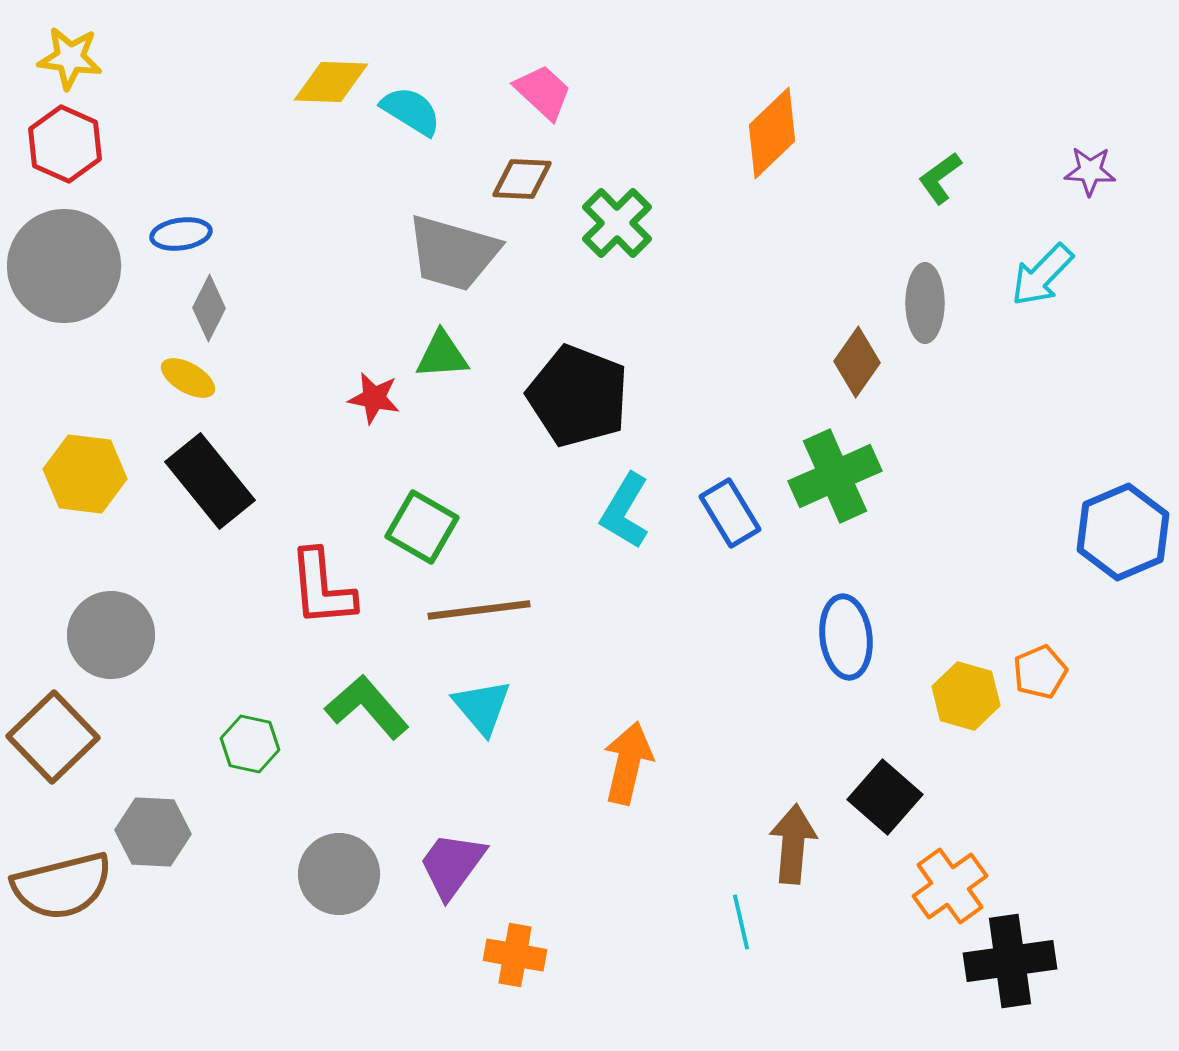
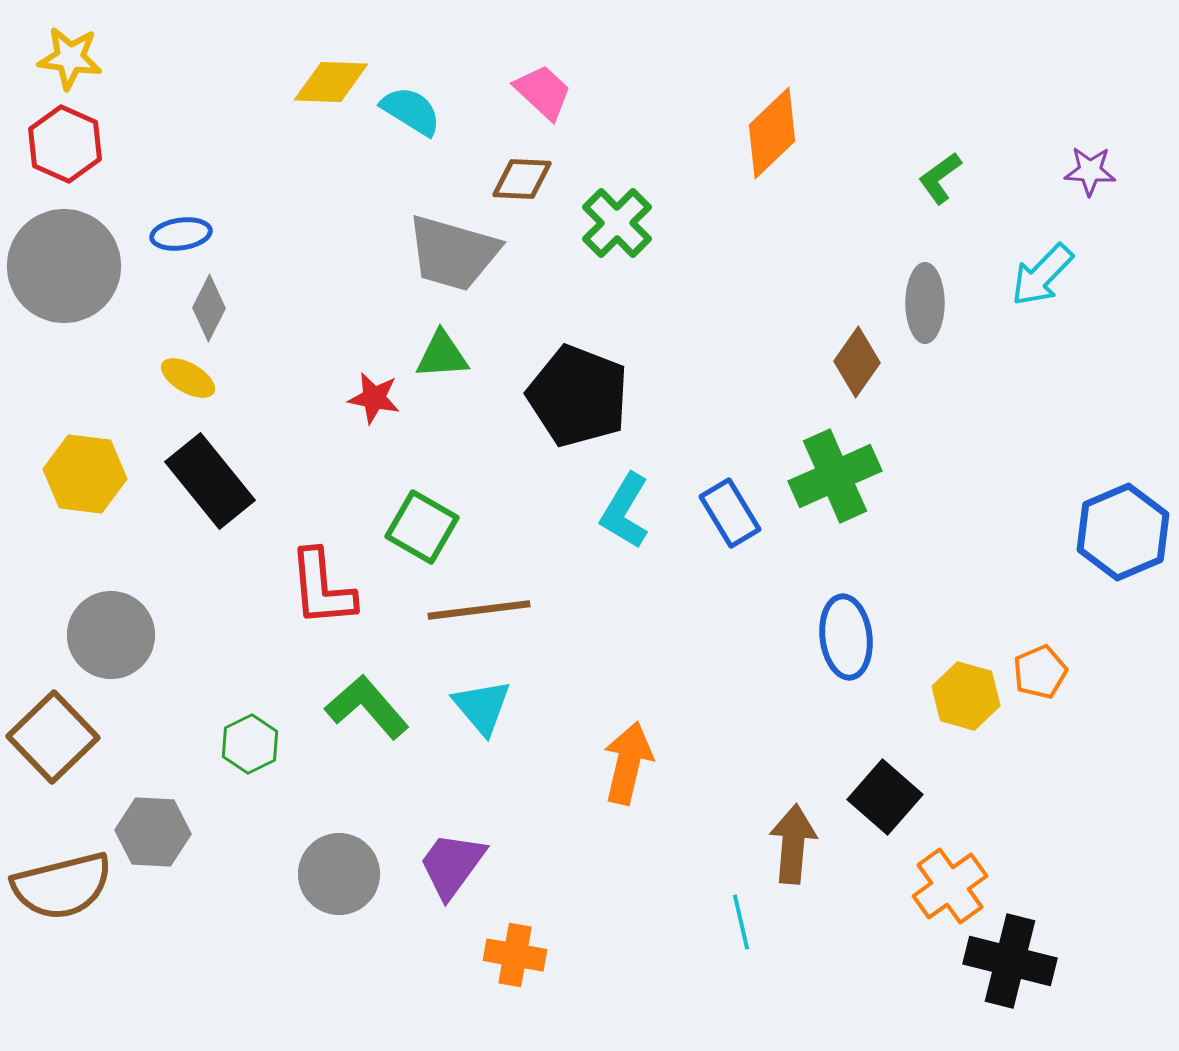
green hexagon at (250, 744): rotated 22 degrees clockwise
black cross at (1010, 961): rotated 22 degrees clockwise
